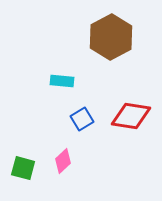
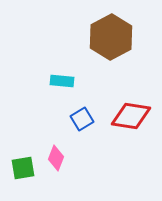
pink diamond: moved 7 px left, 3 px up; rotated 25 degrees counterclockwise
green square: rotated 25 degrees counterclockwise
